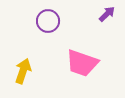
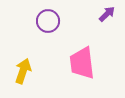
pink trapezoid: rotated 64 degrees clockwise
